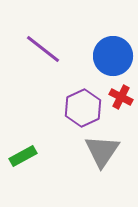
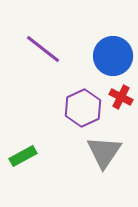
gray triangle: moved 2 px right, 1 px down
